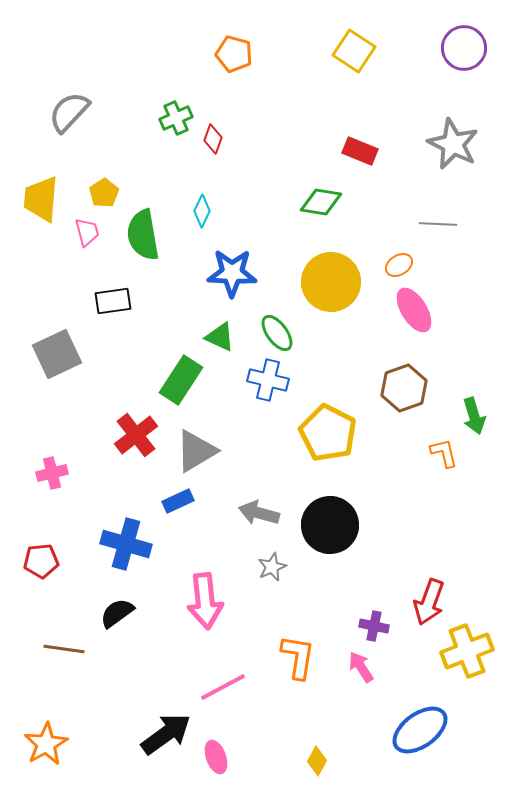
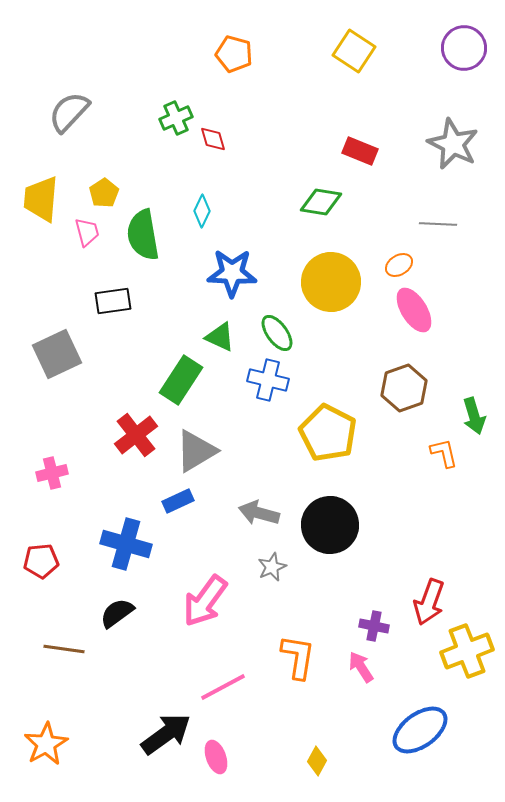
red diamond at (213, 139): rotated 36 degrees counterclockwise
pink arrow at (205, 601): rotated 42 degrees clockwise
